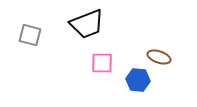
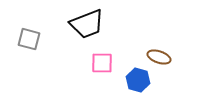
gray square: moved 1 px left, 4 px down
blue hexagon: rotated 10 degrees clockwise
